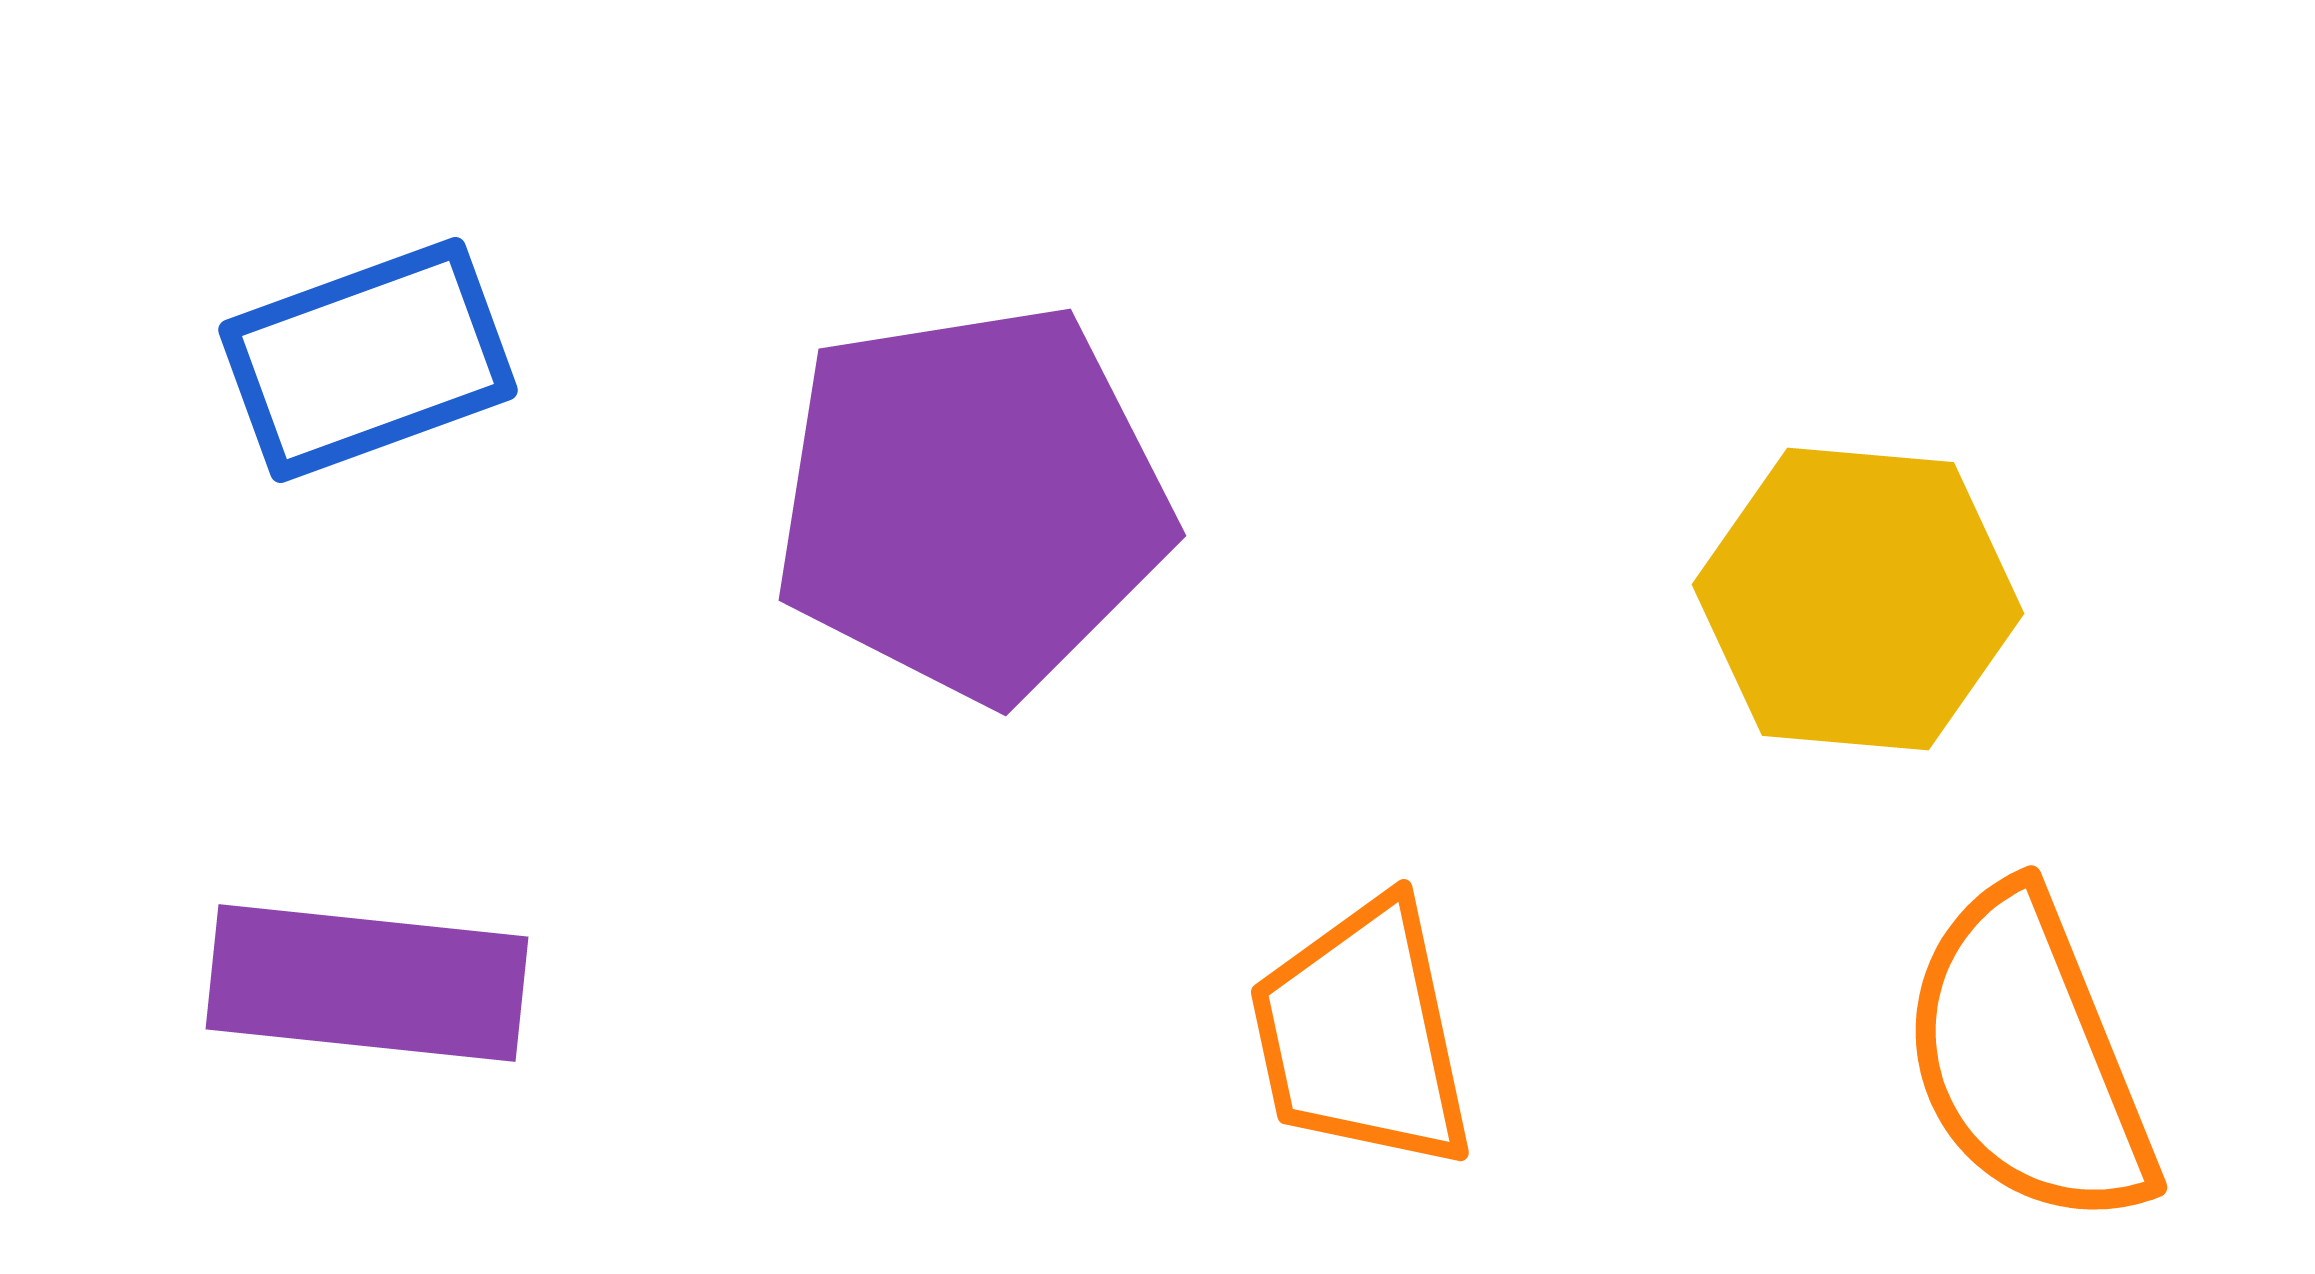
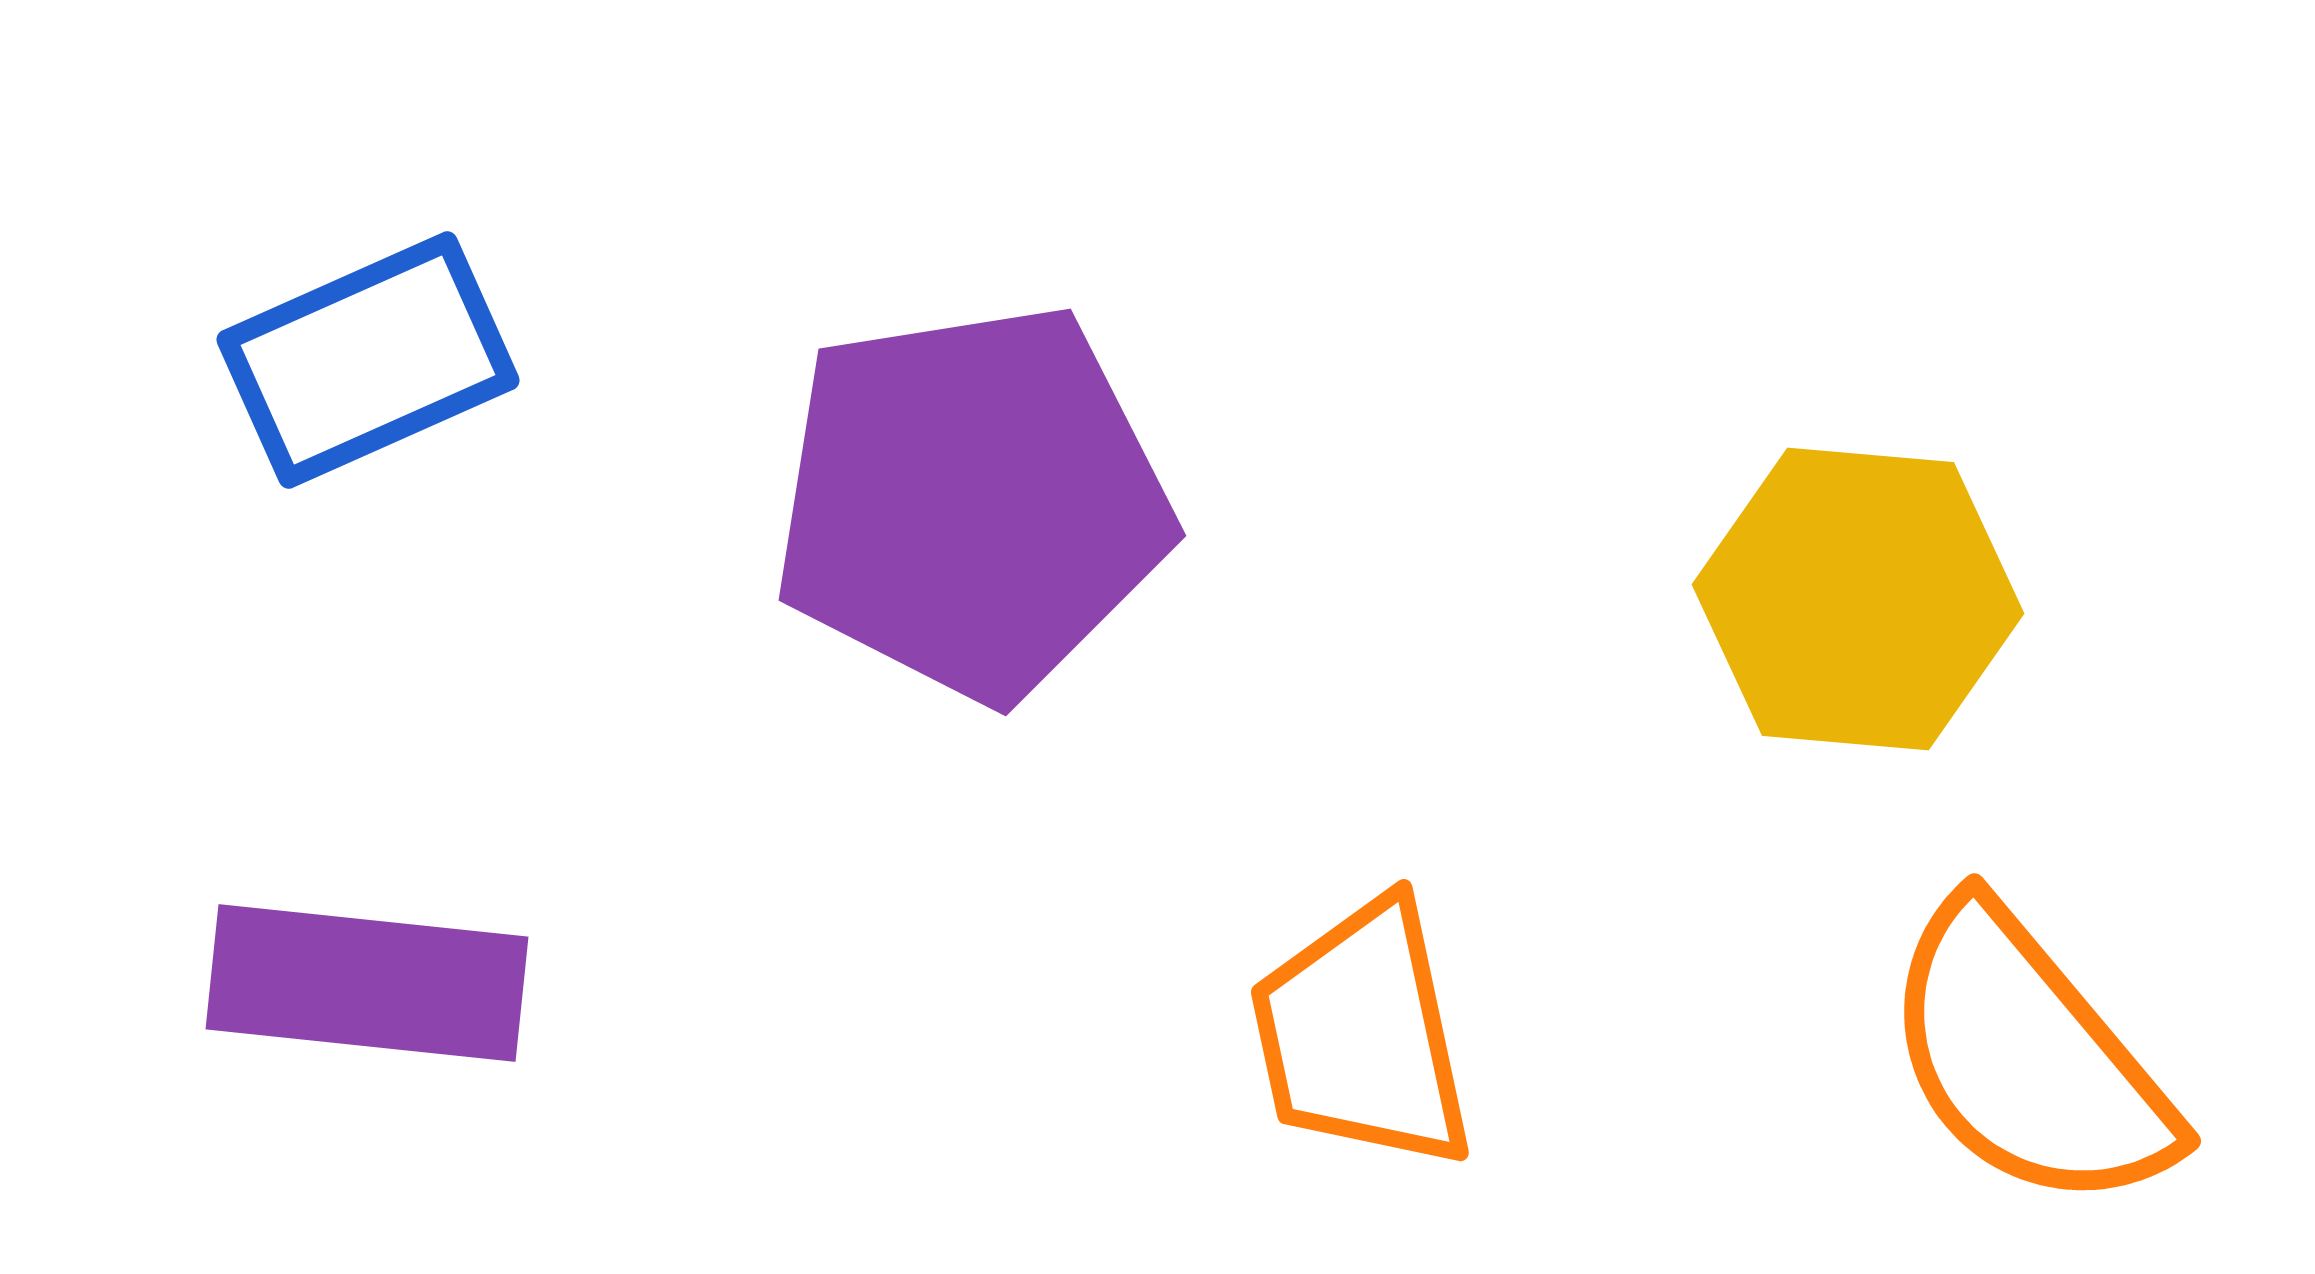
blue rectangle: rotated 4 degrees counterclockwise
orange semicircle: rotated 18 degrees counterclockwise
